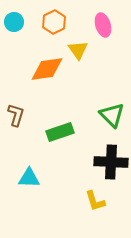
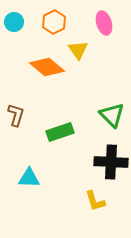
pink ellipse: moved 1 px right, 2 px up
orange diamond: moved 2 px up; rotated 48 degrees clockwise
